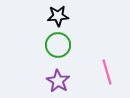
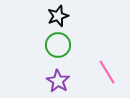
black star: rotated 15 degrees counterclockwise
pink line: rotated 15 degrees counterclockwise
